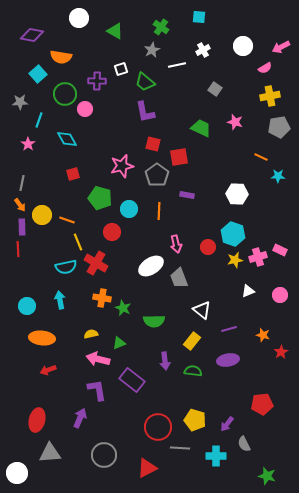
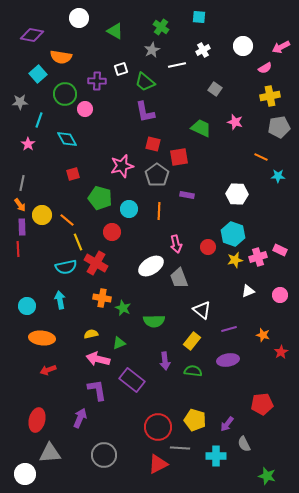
orange line at (67, 220): rotated 21 degrees clockwise
red triangle at (147, 468): moved 11 px right, 4 px up
white circle at (17, 473): moved 8 px right, 1 px down
